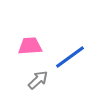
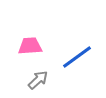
blue line: moved 7 px right
